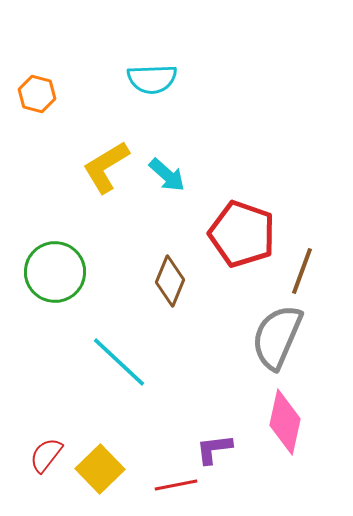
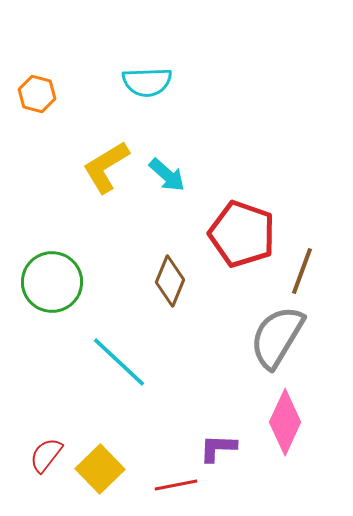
cyan semicircle: moved 5 px left, 3 px down
green circle: moved 3 px left, 10 px down
gray semicircle: rotated 8 degrees clockwise
pink diamond: rotated 12 degrees clockwise
purple L-shape: moved 4 px right, 1 px up; rotated 9 degrees clockwise
